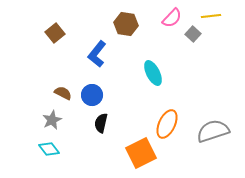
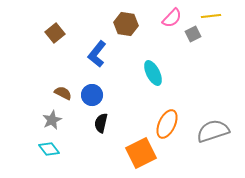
gray square: rotated 21 degrees clockwise
